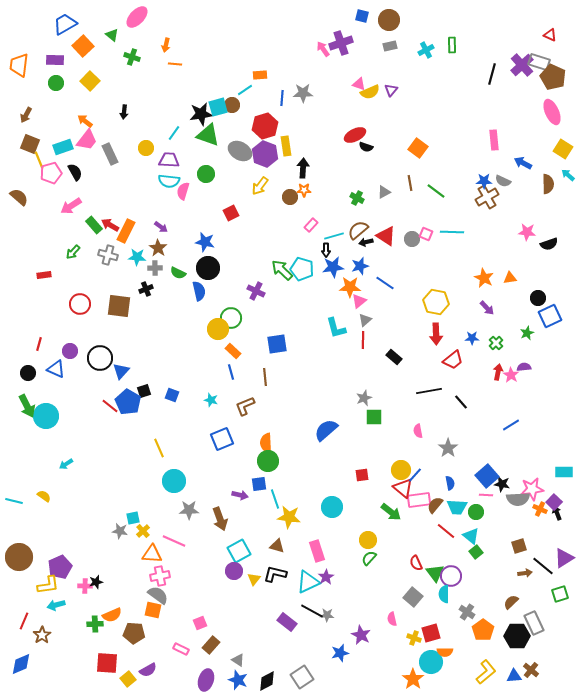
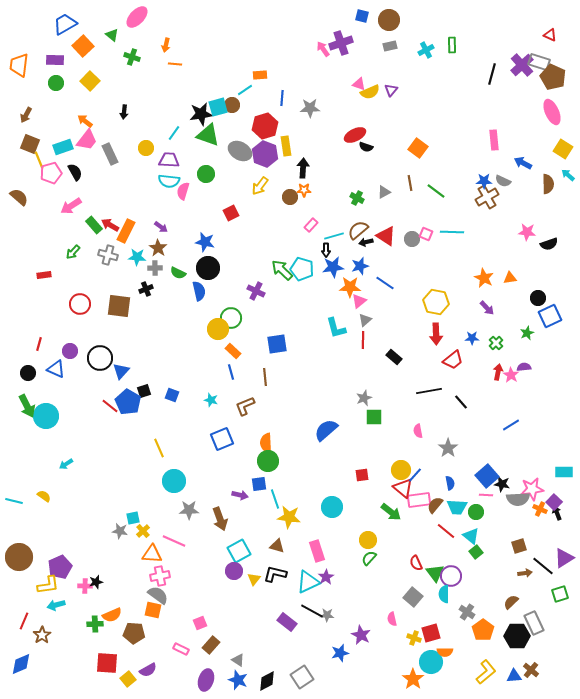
gray star at (303, 93): moved 7 px right, 15 px down
